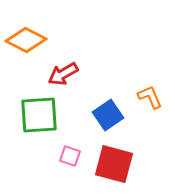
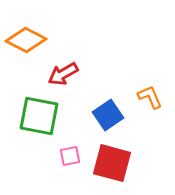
green square: moved 1 px down; rotated 15 degrees clockwise
pink square: rotated 30 degrees counterclockwise
red square: moved 2 px left, 1 px up
